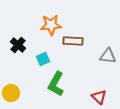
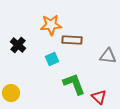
brown rectangle: moved 1 px left, 1 px up
cyan square: moved 9 px right
green L-shape: moved 18 px right; rotated 130 degrees clockwise
